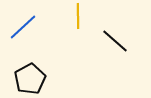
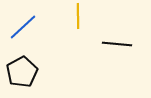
black line: moved 2 px right, 3 px down; rotated 36 degrees counterclockwise
black pentagon: moved 8 px left, 7 px up
